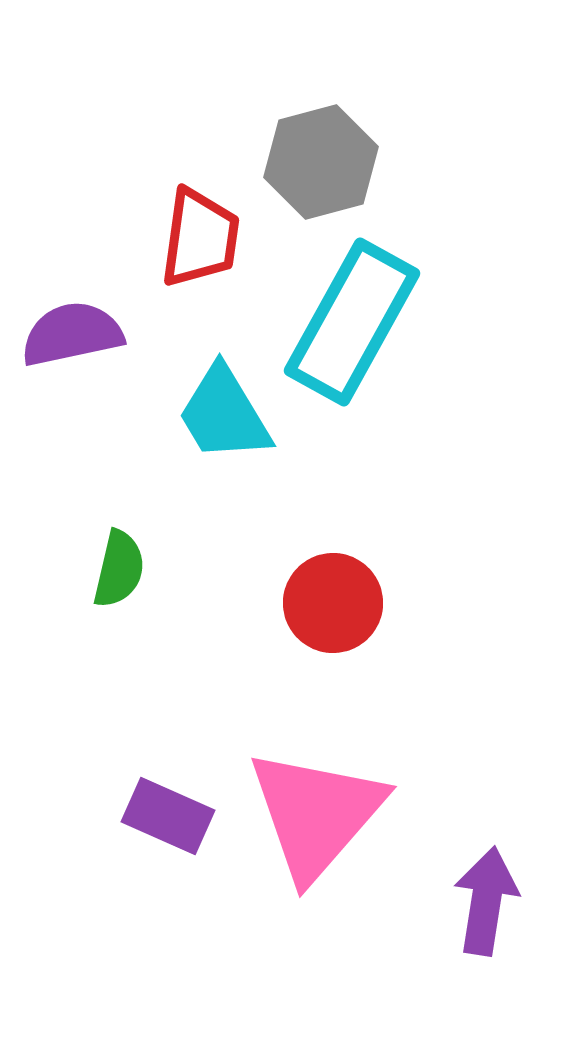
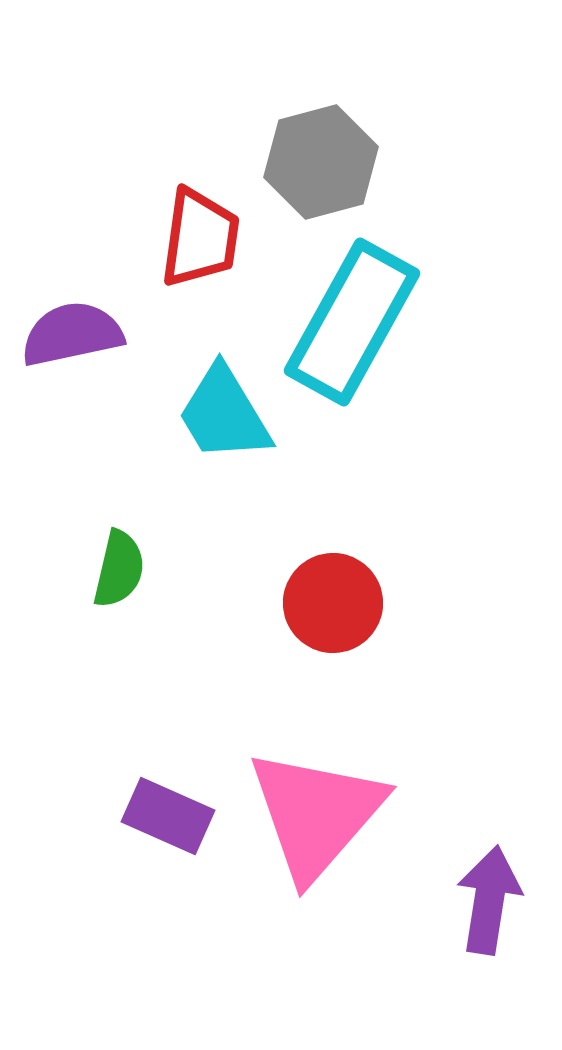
purple arrow: moved 3 px right, 1 px up
